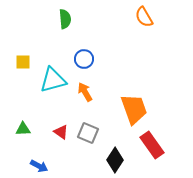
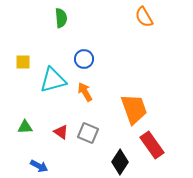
green semicircle: moved 4 px left, 1 px up
green triangle: moved 2 px right, 2 px up
black diamond: moved 5 px right, 2 px down
